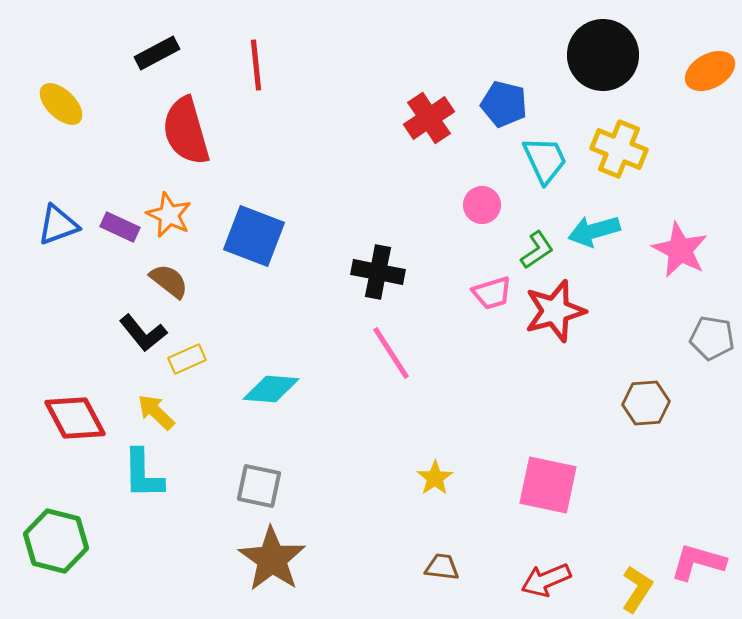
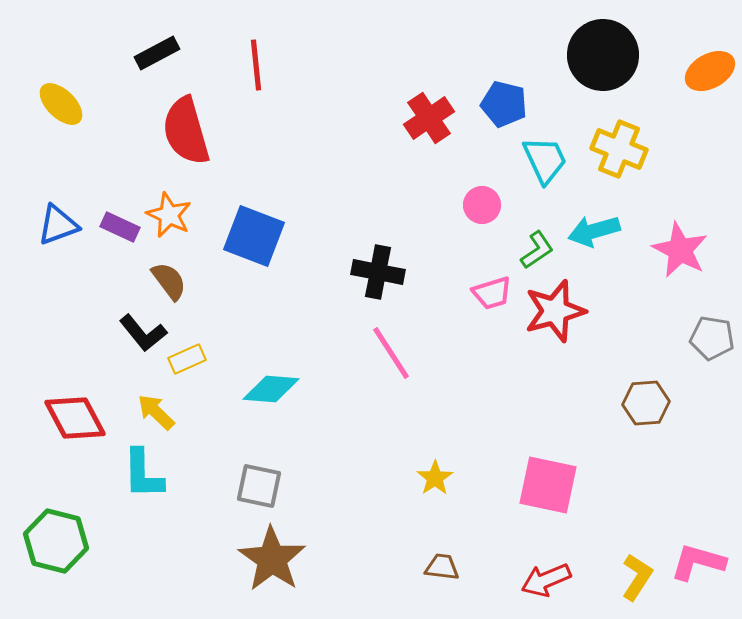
brown semicircle: rotated 15 degrees clockwise
yellow L-shape: moved 12 px up
